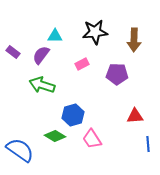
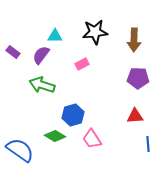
purple pentagon: moved 21 px right, 4 px down
